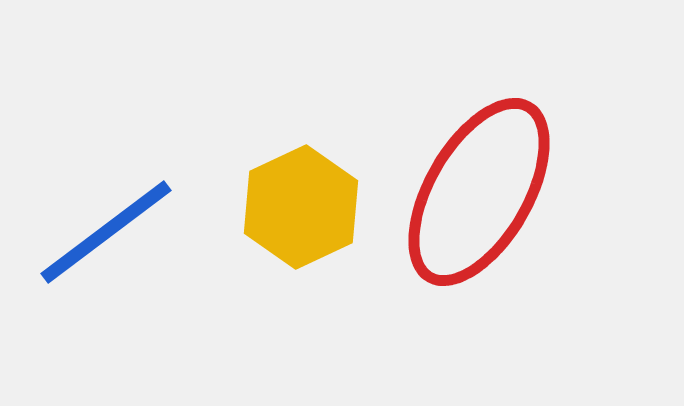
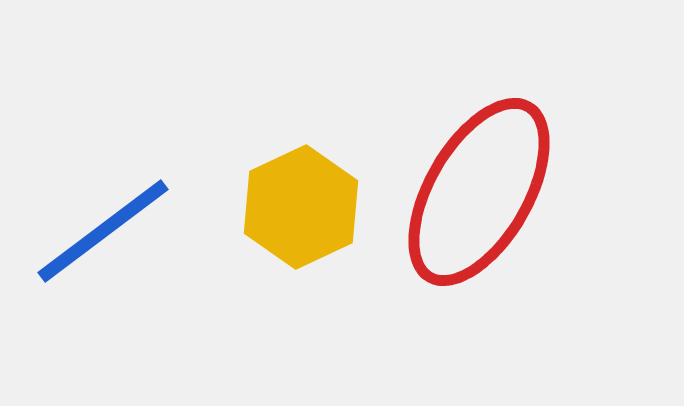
blue line: moved 3 px left, 1 px up
